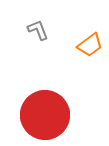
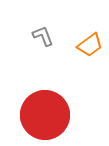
gray L-shape: moved 5 px right, 6 px down
